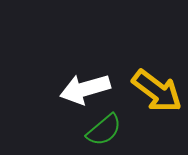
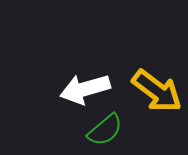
green semicircle: moved 1 px right
